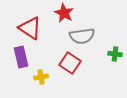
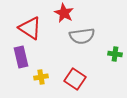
red square: moved 5 px right, 16 px down
